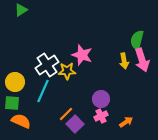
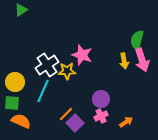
purple square: moved 1 px up
